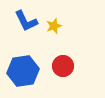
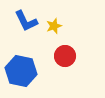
red circle: moved 2 px right, 10 px up
blue hexagon: moved 2 px left; rotated 20 degrees clockwise
